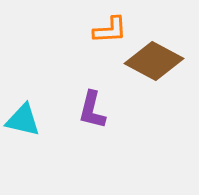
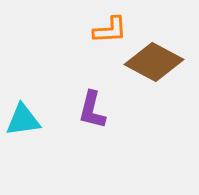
brown diamond: moved 1 px down
cyan triangle: rotated 21 degrees counterclockwise
